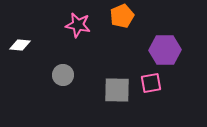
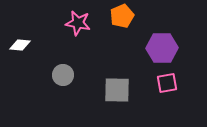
pink star: moved 2 px up
purple hexagon: moved 3 px left, 2 px up
pink square: moved 16 px right
